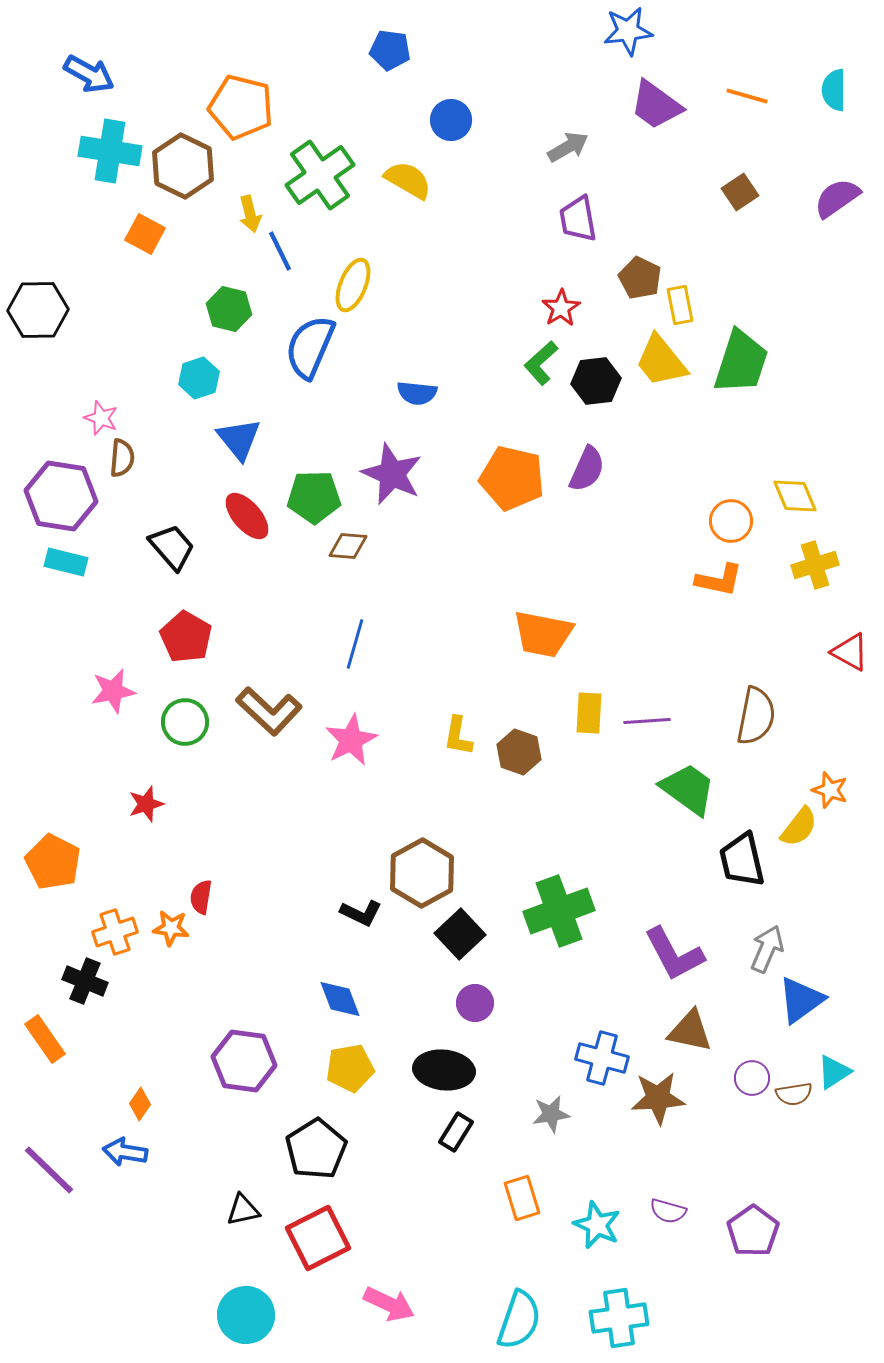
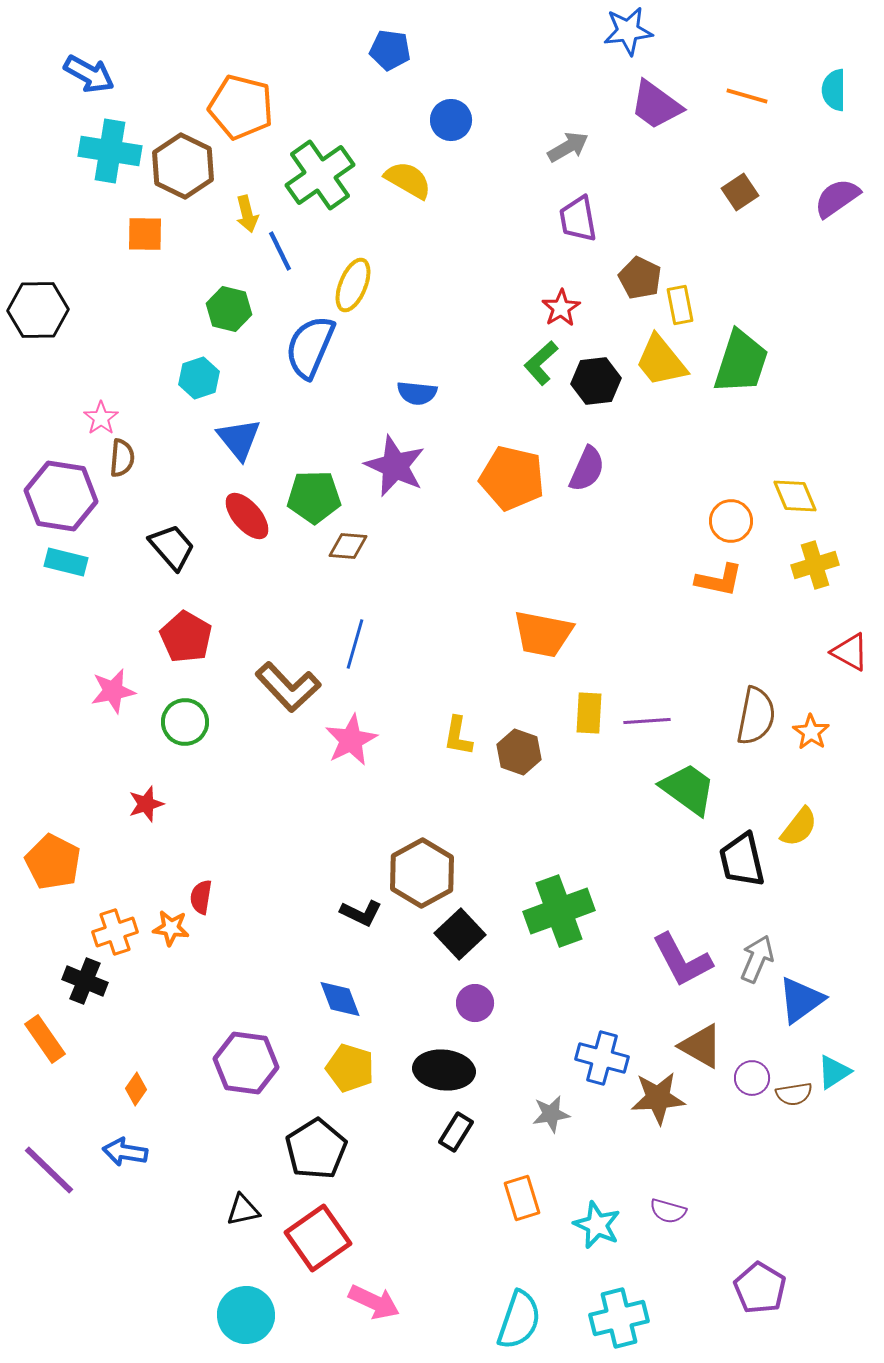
yellow arrow at (250, 214): moved 3 px left
orange square at (145, 234): rotated 27 degrees counterclockwise
pink star at (101, 418): rotated 16 degrees clockwise
purple star at (392, 474): moved 3 px right, 8 px up
brown L-shape at (269, 711): moved 19 px right, 24 px up; rotated 4 degrees clockwise
orange star at (830, 790): moved 19 px left, 58 px up; rotated 15 degrees clockwise
gray arrow at (767, 949): moved 10 px left, 10 px down
purple L-shape at (674, 954): moved 8 px right, 6 px down
brown triangle at (690, 1031): moved 11 px right, 15 px down; rotated 18 degrees clockwise
purple hexagon at (244, 1061): moved 2 px right, 2 px down
yellow pentagon at (350, 1068): rotated 27 degrees clockwise
orange diamond at (140, 1104): moved 4 px left, 15 px up
purple pentagon at (753, 1231): moved 7 px right, 57 px down; rotated 6 degrees counterclockwise
red square at (318, 1238): rotated 8 degrees counterclockwise
pink arrow at (389, 1304): moved 15 px left, 2 px up
cyan cross at (619, 1318): rotated 6 degrees counterclockwise
